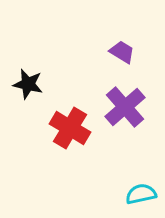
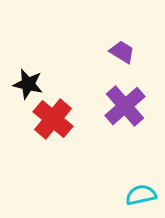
purple cross: moved 1 px up
red cross: moved 17 px left, 9 px up; rotated 9 degrees clockwise
cyan semicircle: moved 1 px down
